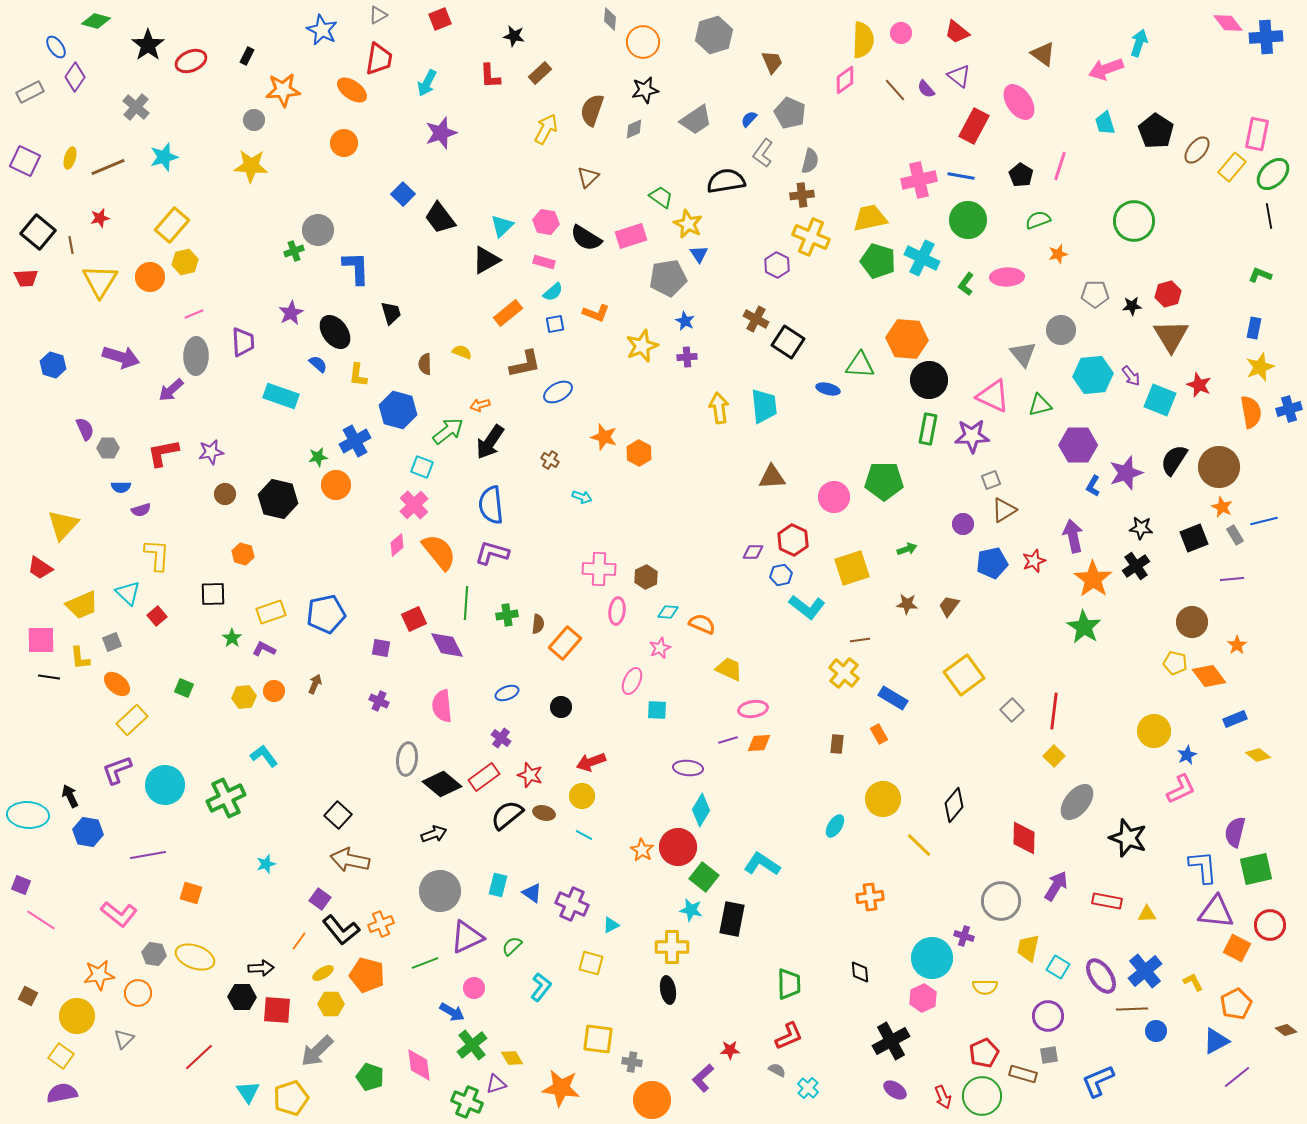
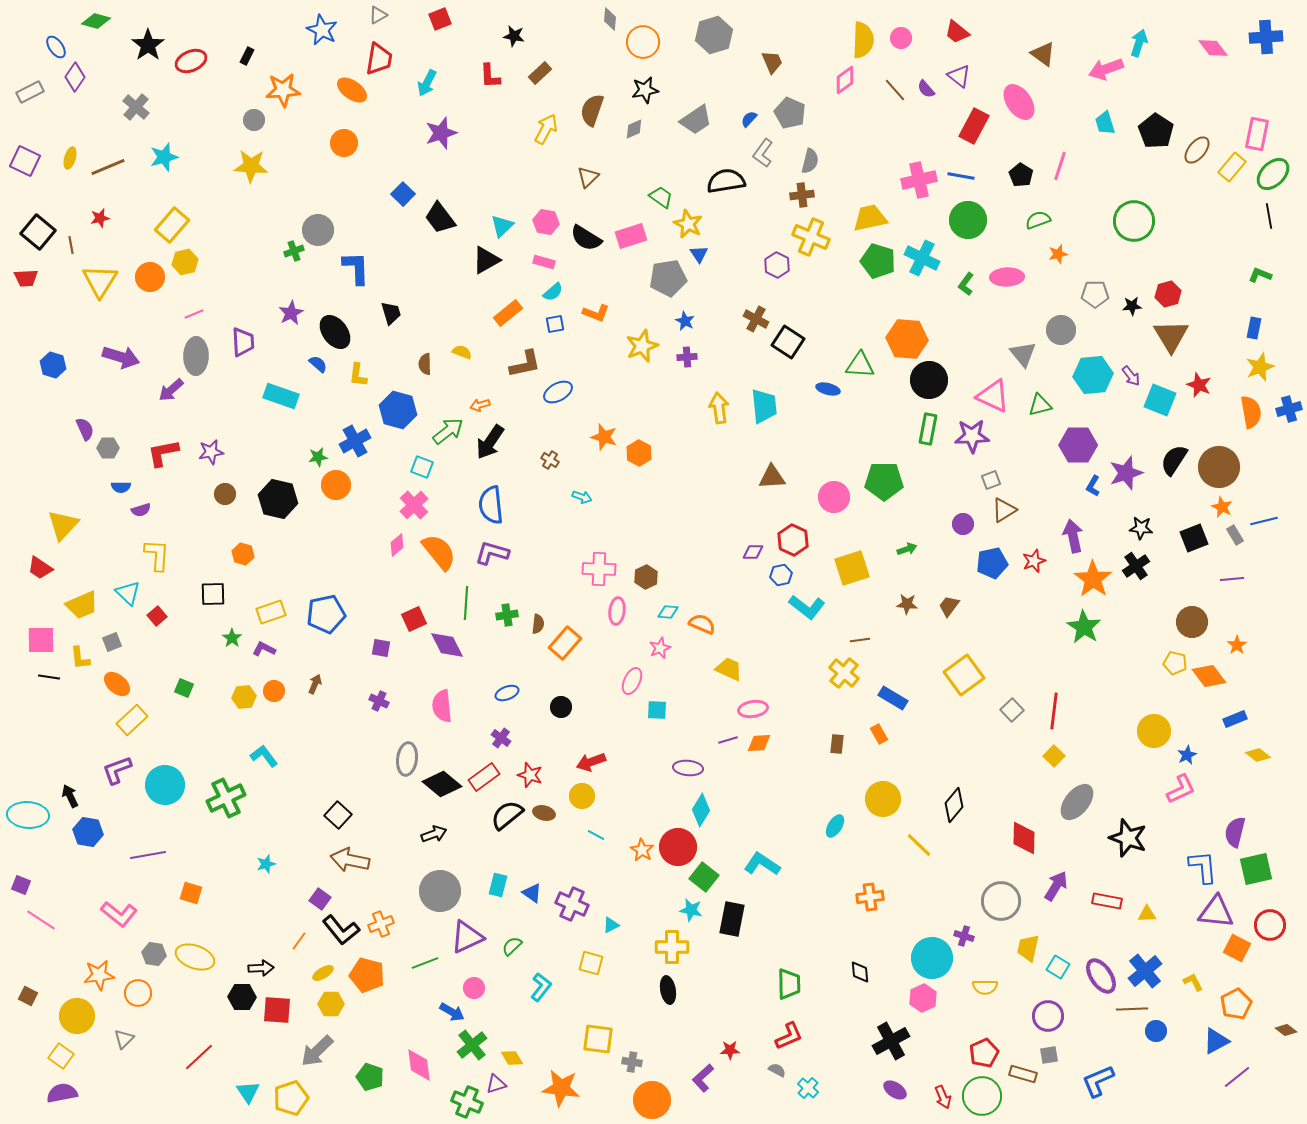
pink diamond at (1228, 23): moved 15 px left, 25 px down
pink circle at (901, 33): moved 5 px down
cyan line at (584, 835): moved 12 px right
